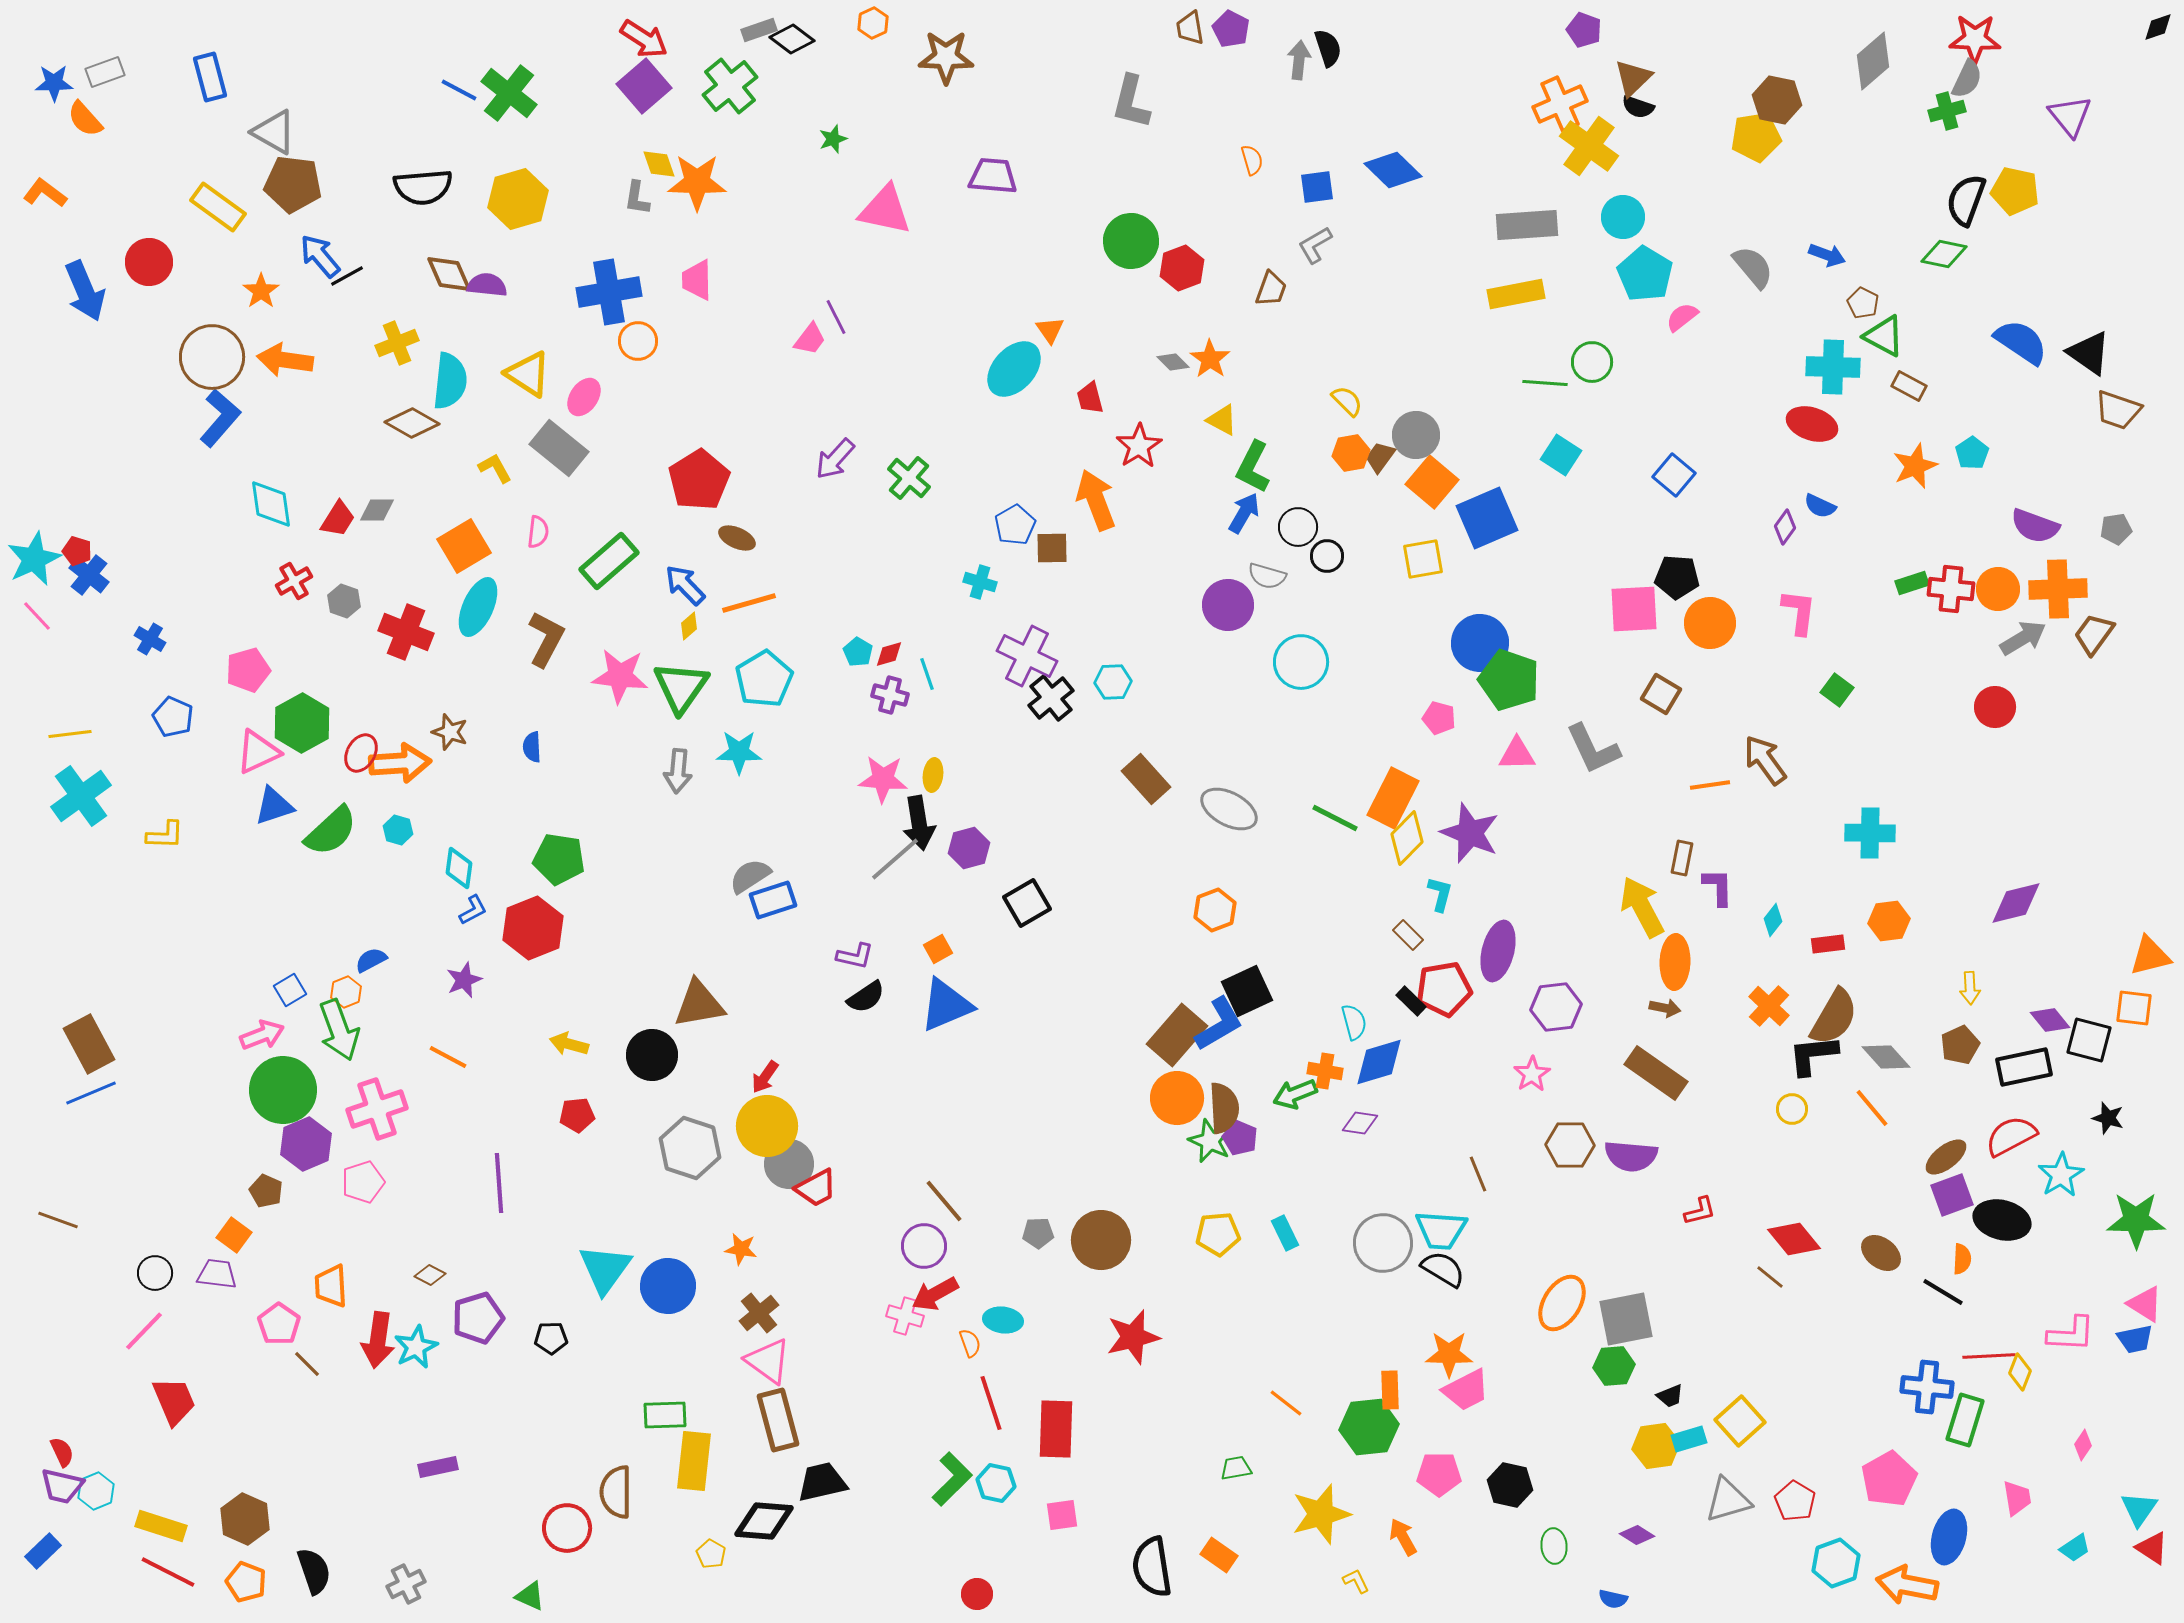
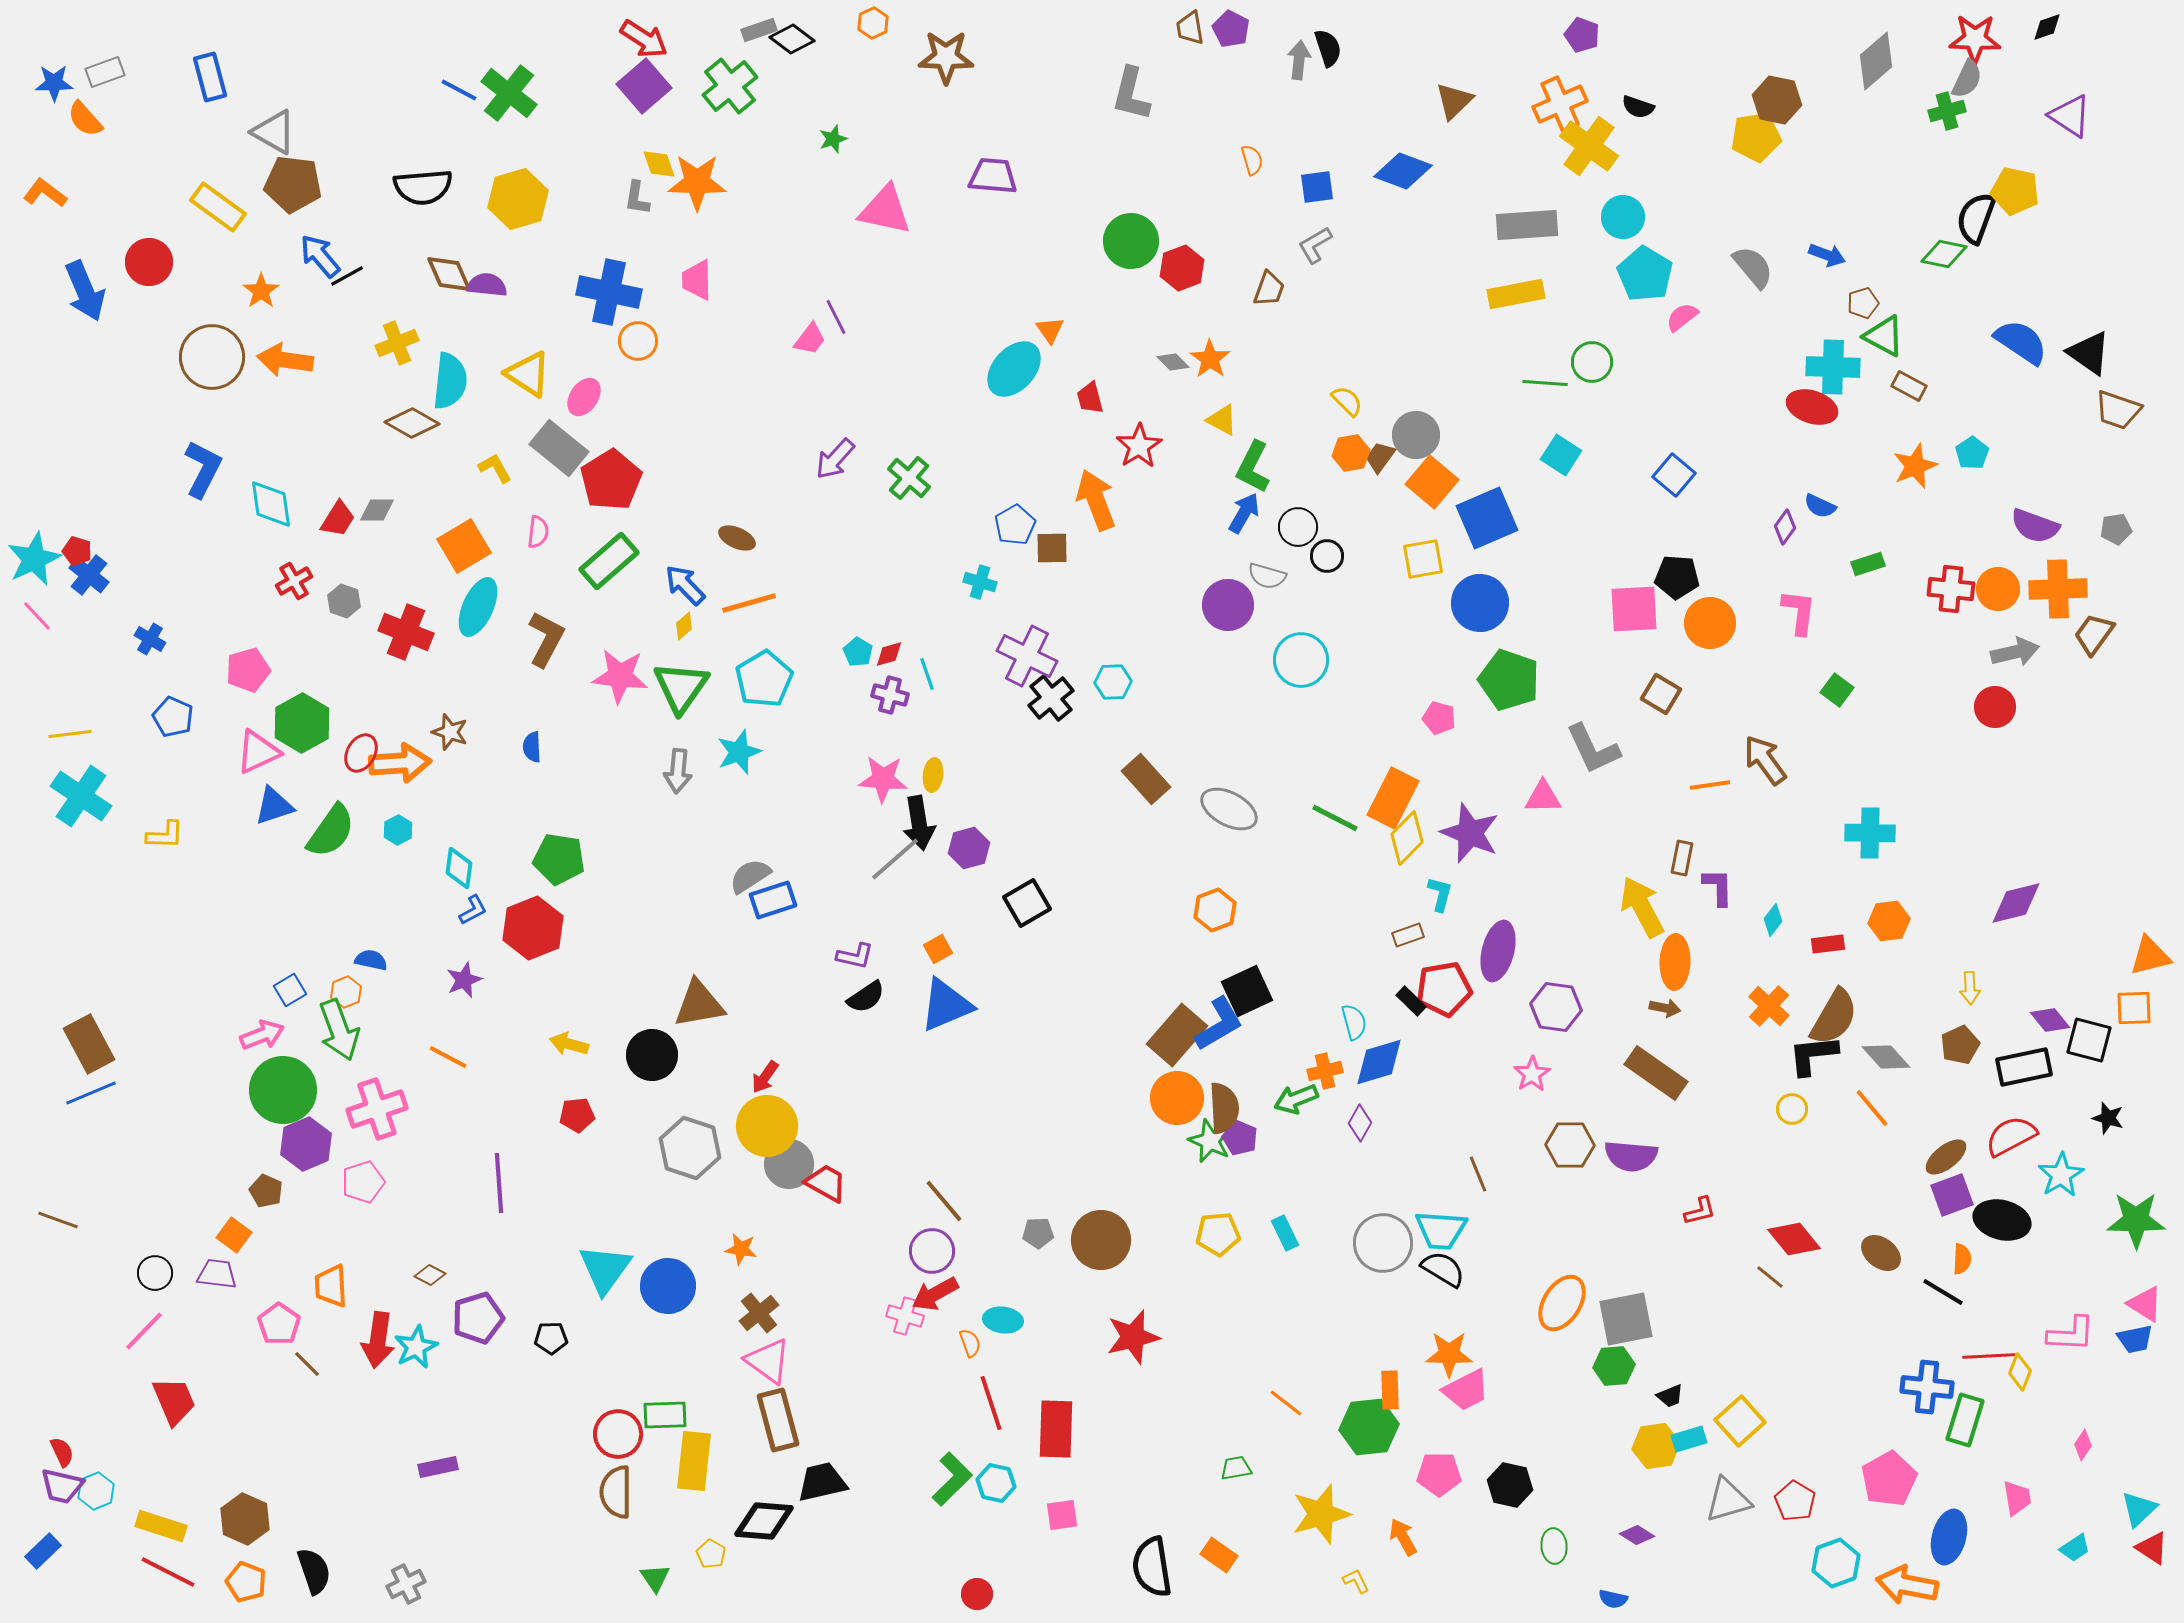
black diamond at (2158, 27): moved 111 px left
purple pentagon at (1584, 30): moved 2 px left, 5 px down
gray diamond at (1873, 61): moved 3 px right
brown triangle at (1633, 78): moved 179 px left, 23 px down
gray L-shape at (1131, 102): moved 8 px up
purple triangle at (2070, 116): rotated 18 degrees counterclockwise
blue diamond at (1393, 170): moved 10 px right, 1 px down; rotated 24 degrees counterclockwise
black semicircle at (1966, 200): moved 10 px right, 18 px down
brown trapezoid at (1271, 289): moved 2 px left
blue cross at (609, 292): rotated 22 degrees clockwise
brown pentagon at (1863, 303): rotated 28 degrees clockwise
blue L-shape at (220, 418): moved 17 px left, 51 px down; rotated 14 degrees counterclockwise
red ellipse at (1812, 424): moved 17 px up
red pentagon at (699, 480): moved 88 px left
green rectangle at (1912, 583): moved 44 px left, 19 px up
yellow diamond at (689, 626): moved 5 px left
gray arrow at (2023, 638): moved 8 px left, 14 px down; rotated 18 degrees clockwise
blue circle at (1480, 643): moved 40 px up
cyan circle at (1301, 662): moved 2 px up
cyan star at (739, 752): rotated 21 degrees counterclockwise
pink triangle at (1517, 754): moved 26 px right, 43 px down
cyan cross at (81, 796): rotated 20 degrees counterclockwise
cyan hexagon at (398, 830): rotated 16 degrees clockwise
green semicircle at (331, 831): rotated 12 degrees counterclockwise
brown rectangle at (1408, 935): rotated 64 degrees counterclockwise
blue semicircle at (371, 960): rotated 40 degrees clockwise
purple hexagon at (1556, 1007): rotated 15 degrees clockwise
orange square at (2134, 1008): rotated 9 degrees counterclockwise
orange cross at (1325, 1071): rotated 24 degrees counterclockwise
green arrow at (1295, 1094): moved 1 px right, 5 px down
purple diamond at (1360, 1123): rotated 69 degrees counterclockwise
red trapezoid at (816, 1188): moved 10 px right, 5 px up; rotated 123 degrees counterclockwise
purple circle at (924, 1246): moved 8 px right, 5 px down
cyan triangle at (2139, 1509): rotated 12 degrees clockwise
red circle at (567, 1528): moved 51 px right, 94 px up
green triangle at (530, 1596): moved 125 px right, 18 px up; rotated 32 degrees clockwise
